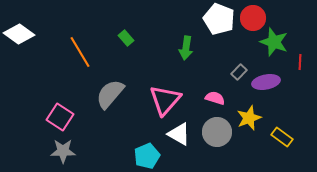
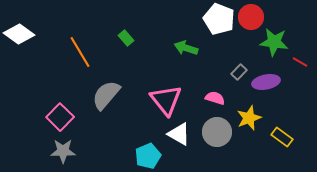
red circle: moved 2 px left, 1 px up
green star: rotated 12 degrees counterclockwise
green arrow: rotated 100 degrees clockwise
red line: rotated 63 degrees counterclockwise
gray semicircle: moved 4 px left, 1 px down
pink triangle: moved 1 px right; rotated 20 degrees counterclockwise
pink square: rotated 12 degrees clockwise
cyan pentagon: moved 1 px right
